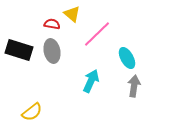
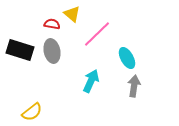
black rectangle: moved 1 px right
